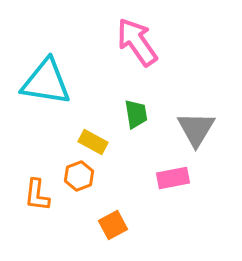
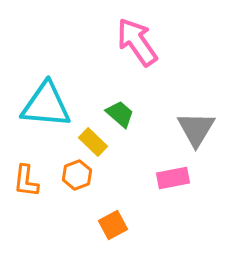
cyan triangle: moved 23 px down; rotated 4 degrees counterclockwise
green trapezoid: moved 16 px left; rotated 40 degrees counterclockwise
yellow rectangle: rotated 16 degrees clockwise
orange hexagon: moved 2 px left, 1 px up
orange L-shape: moved 11 px left, 14 px up
